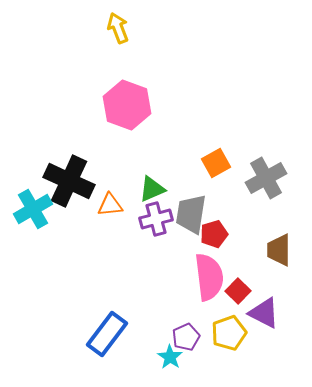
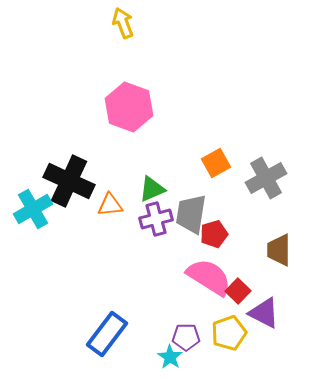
yellow arrow: moved 5 px right, 5 px up
pink hexagon: moved 2 px right, 2 px down
pink semicircle: rotated 51 degrees counterclockwise
purple pentagon: rotated 24 degrees clockwise
